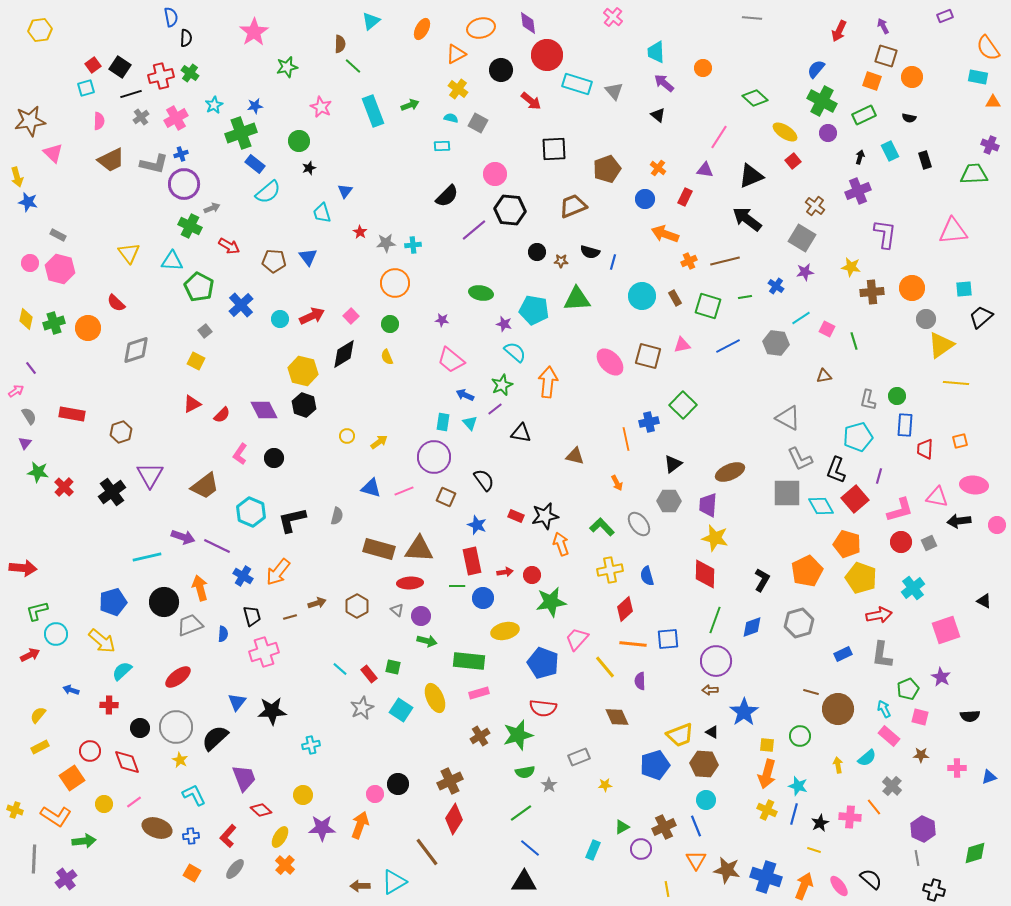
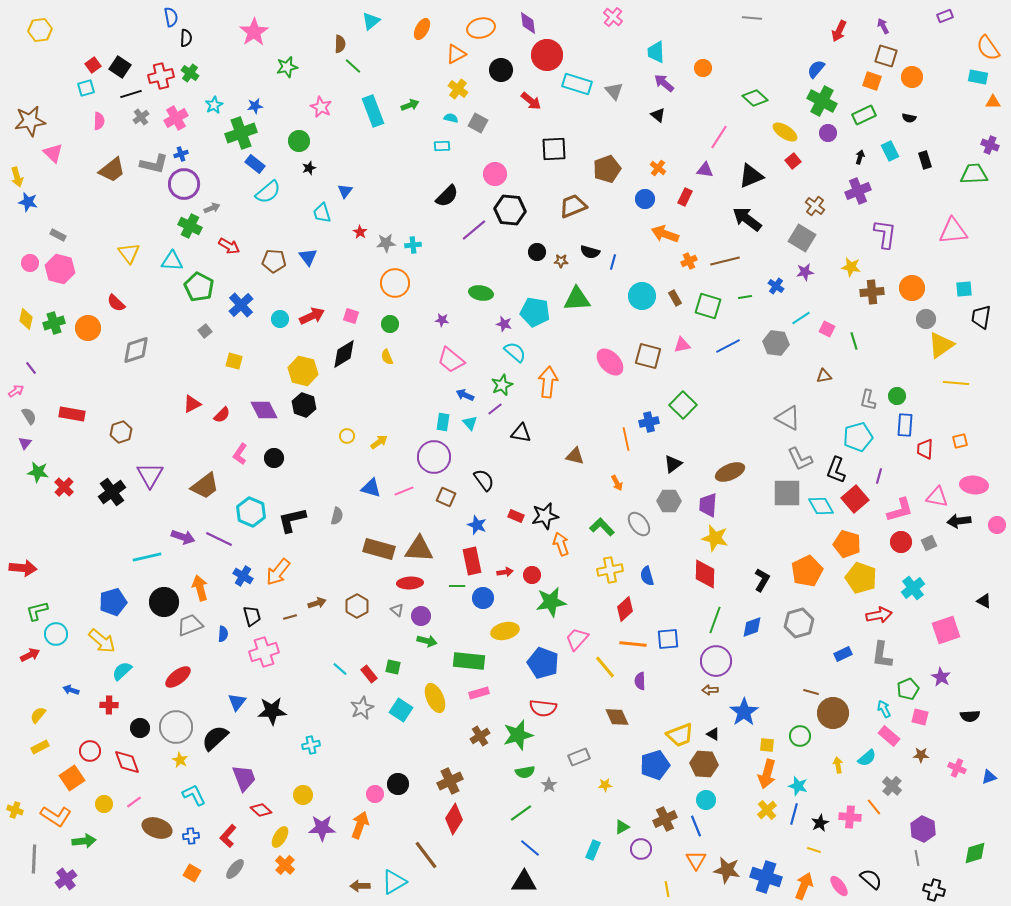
brown trapezoid at (111, 160): moved 1 px right, 10 px down; rotated 12 degrees counterclockwise
cyan pentagon at (534, 310): moved 1 px right, 2 px down
pink square at (351, 316): rotated 28 degrees counterclockwise
black trapezoid at (981, 317): rotated 40 degrees counterclockwise
yellow square at (196, 361): moved 38 px right; rotated 12 degrees counterclockwise
purple line at (217, 546): moved 2 px right, 7 px up
brown circle at (838, 709): moved 5 px left, 4 px down
black triangle at (712, 732): moved 1 px right, 2 px down
pink cross at (957, 768): rotated 24 degrees clockwise
yellow cross at (767, 810): rotated 24 degrees clockwise
brown cross at (664, 827): moved 1 px right, 8 px up
brown line at (427, 852): moved 1 px left, 3 px down
